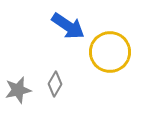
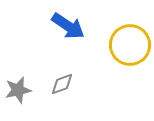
yellow circle: moved 20 px right, 7 px up
gray diamond: moved 7 px right; rotated 40 degrees clockwise
